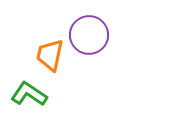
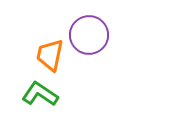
green L-shape: moved 11 px right
